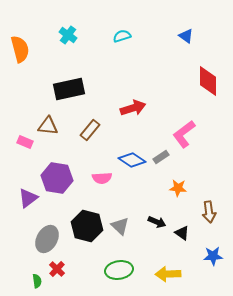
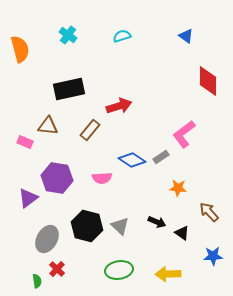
red arrow: moved 14 px left, 2 px up
brown arrow: rotated 145 degrees clockwise
